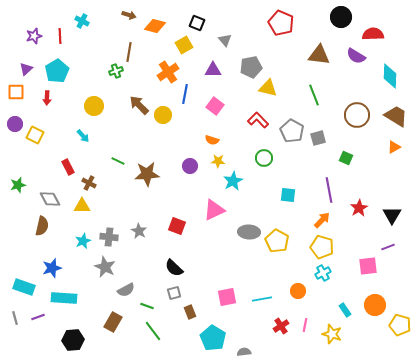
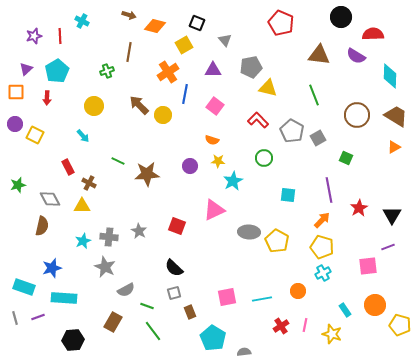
green cross at (116, 71): moved 9 px left
gray square at (318, 138): rotated 14 degrees counterclockwise
